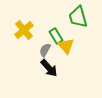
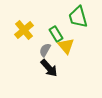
green rectangle: moved 2 px up
